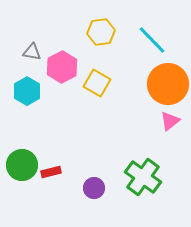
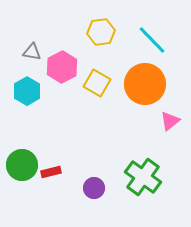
orange circle: moved 23 px left
